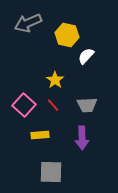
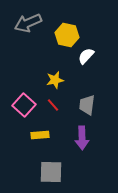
yellow star: rotated 24 degrees clockwise
gray trapezoid: rotated 100 degrees clockwise
